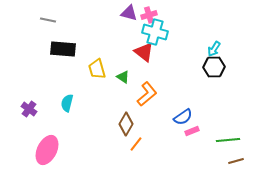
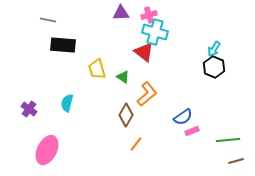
purple triangle: moved 8 px left; rotated 18 degrees counterclockwise
black rectangle: moved 4 px up
black hexagon: rotated 25 degrees clockwise
brown diamond: moved 9 px up
